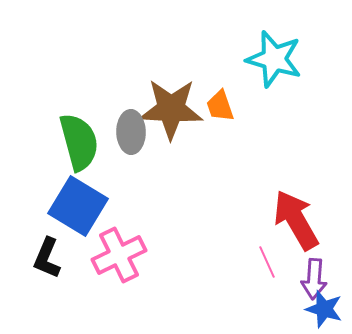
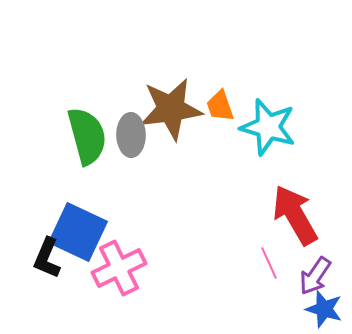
cyan star: moved 6 px left, 68 px down
brown star: rotated 10 degrees counterclockwise
gray ellipse: moved 3 px down
green semicircle: moved 8 px right, 6 px up
blue square: moved 26 px down; rotated 6 degrees counterclockwise
red arrow: moved 1 px left, 5 px up
pink cross: moved 13 px down
pink line: moved 2 px right, 1 px down
purple arrow: moved 1 px right, 3 px up; rotated 30 degrees clockwise
